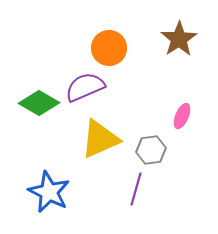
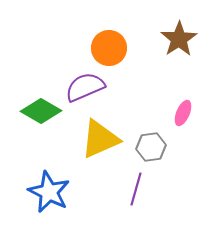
green diamond: moved 2 px right, 8 px down
pink ellipse: moved 1 px right, 3 px up
gray hexagon: moved 3 px up
